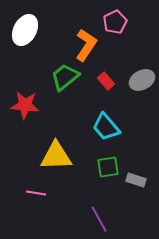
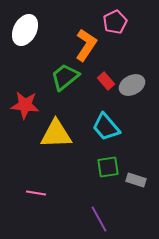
gray ellipse: moved 10 px left, 5 px down
yellow triangle: moved 22 px up
